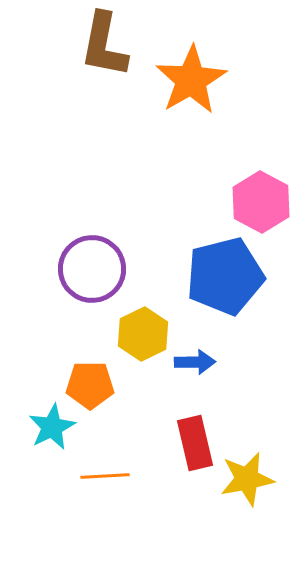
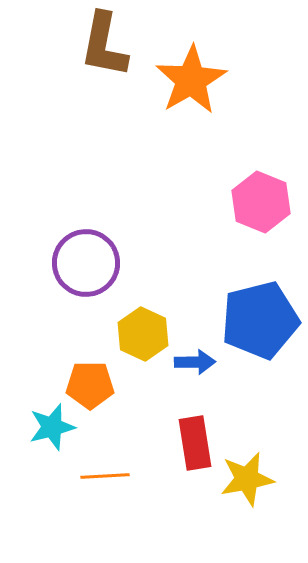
pink hexagon: rotated 6 degrees counterclockwise
purple circle: moved 6 px left, 6 px up
blue pentagon: moved 35 px right, 44 px down
yellow hexagon: rotated 9 degrees counterclockwise
cyan star: rotated 12 degrees clockwise
red rectangle: rotated 4 degrees clockwise
